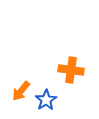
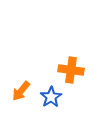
blue star: moved 5 px right, 3 px up
